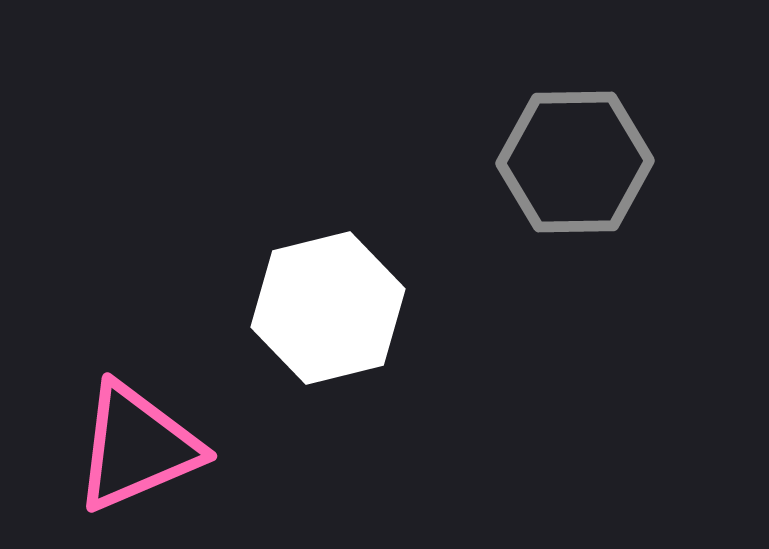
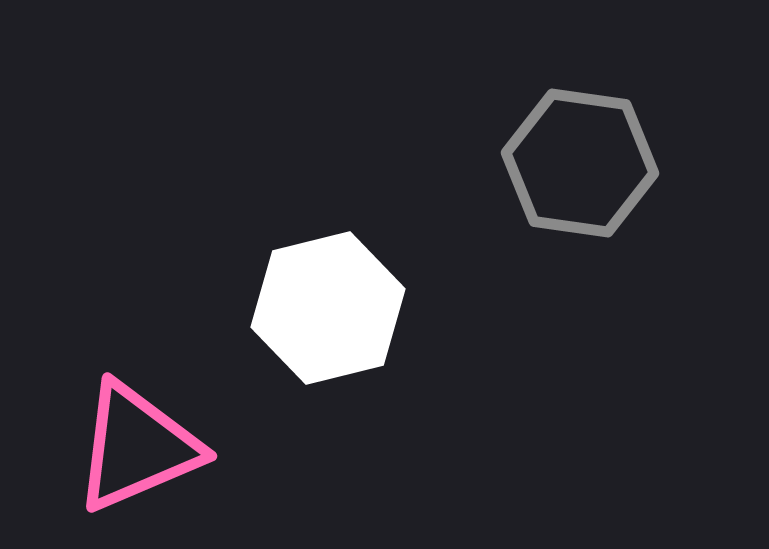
gray hexagon: moved 5 px right, 1 px down; rotated 9 degrees clockwise
